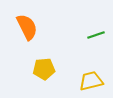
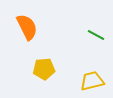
green line: rotated 48 degrees clockwise
yellow trapezoid: moved 1 px right
